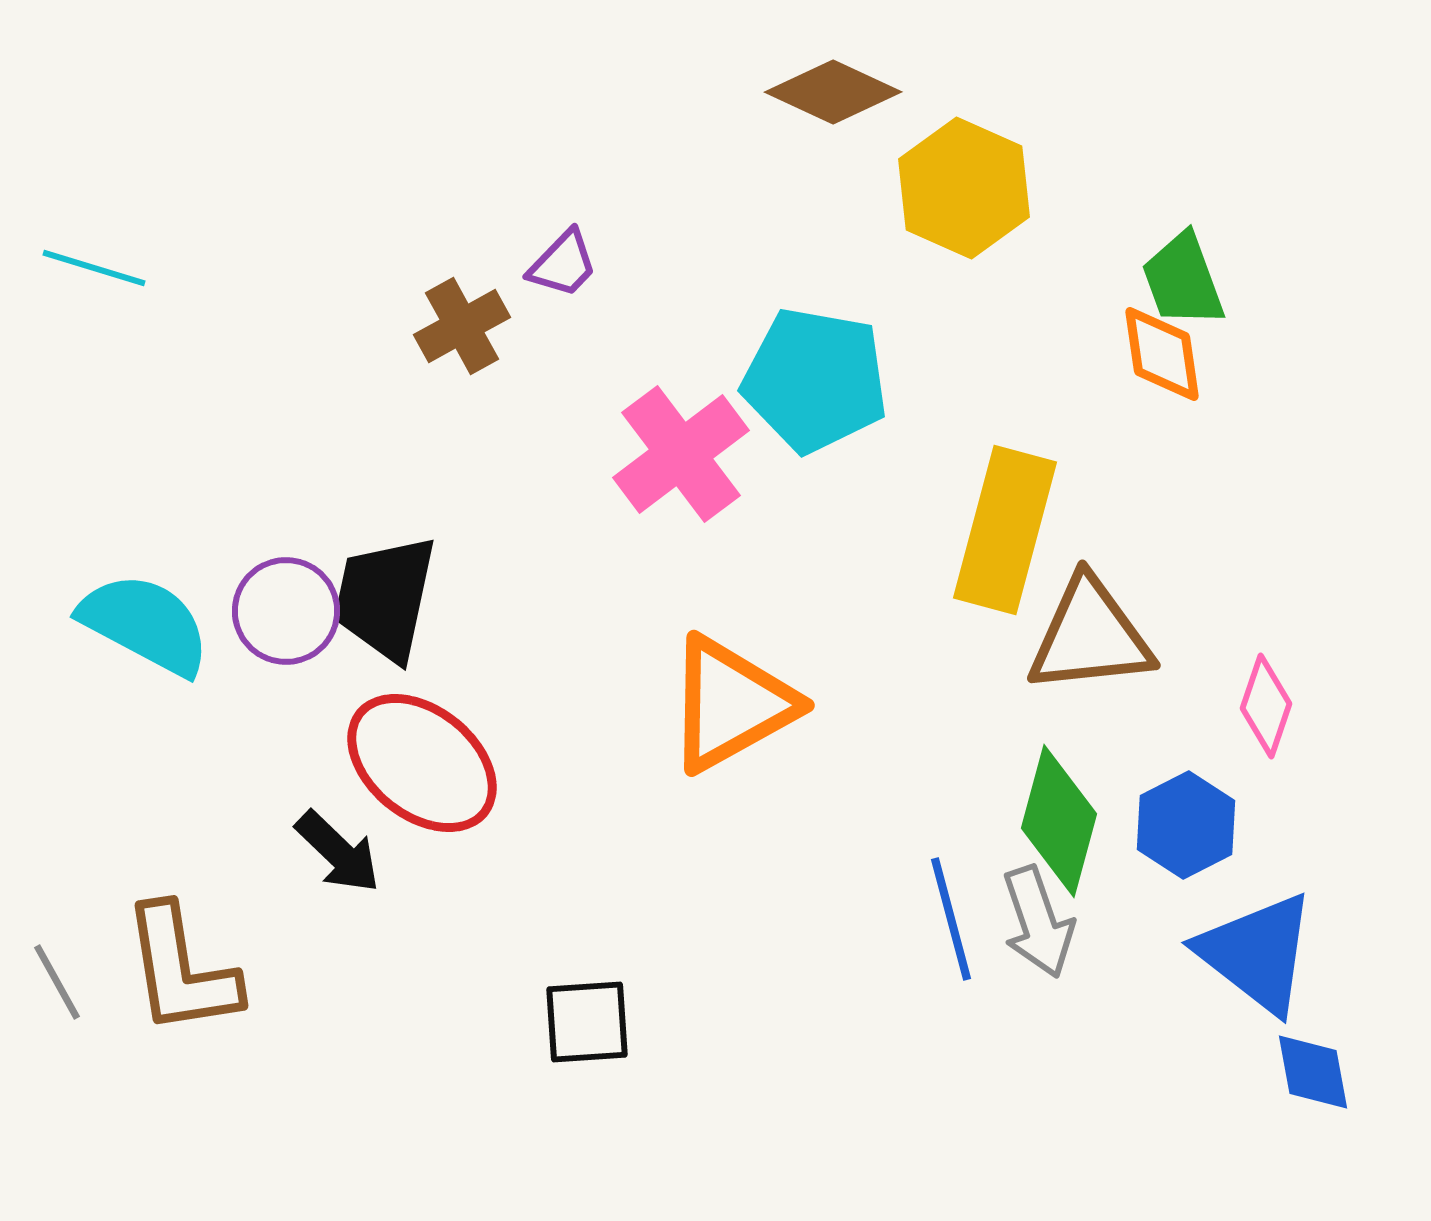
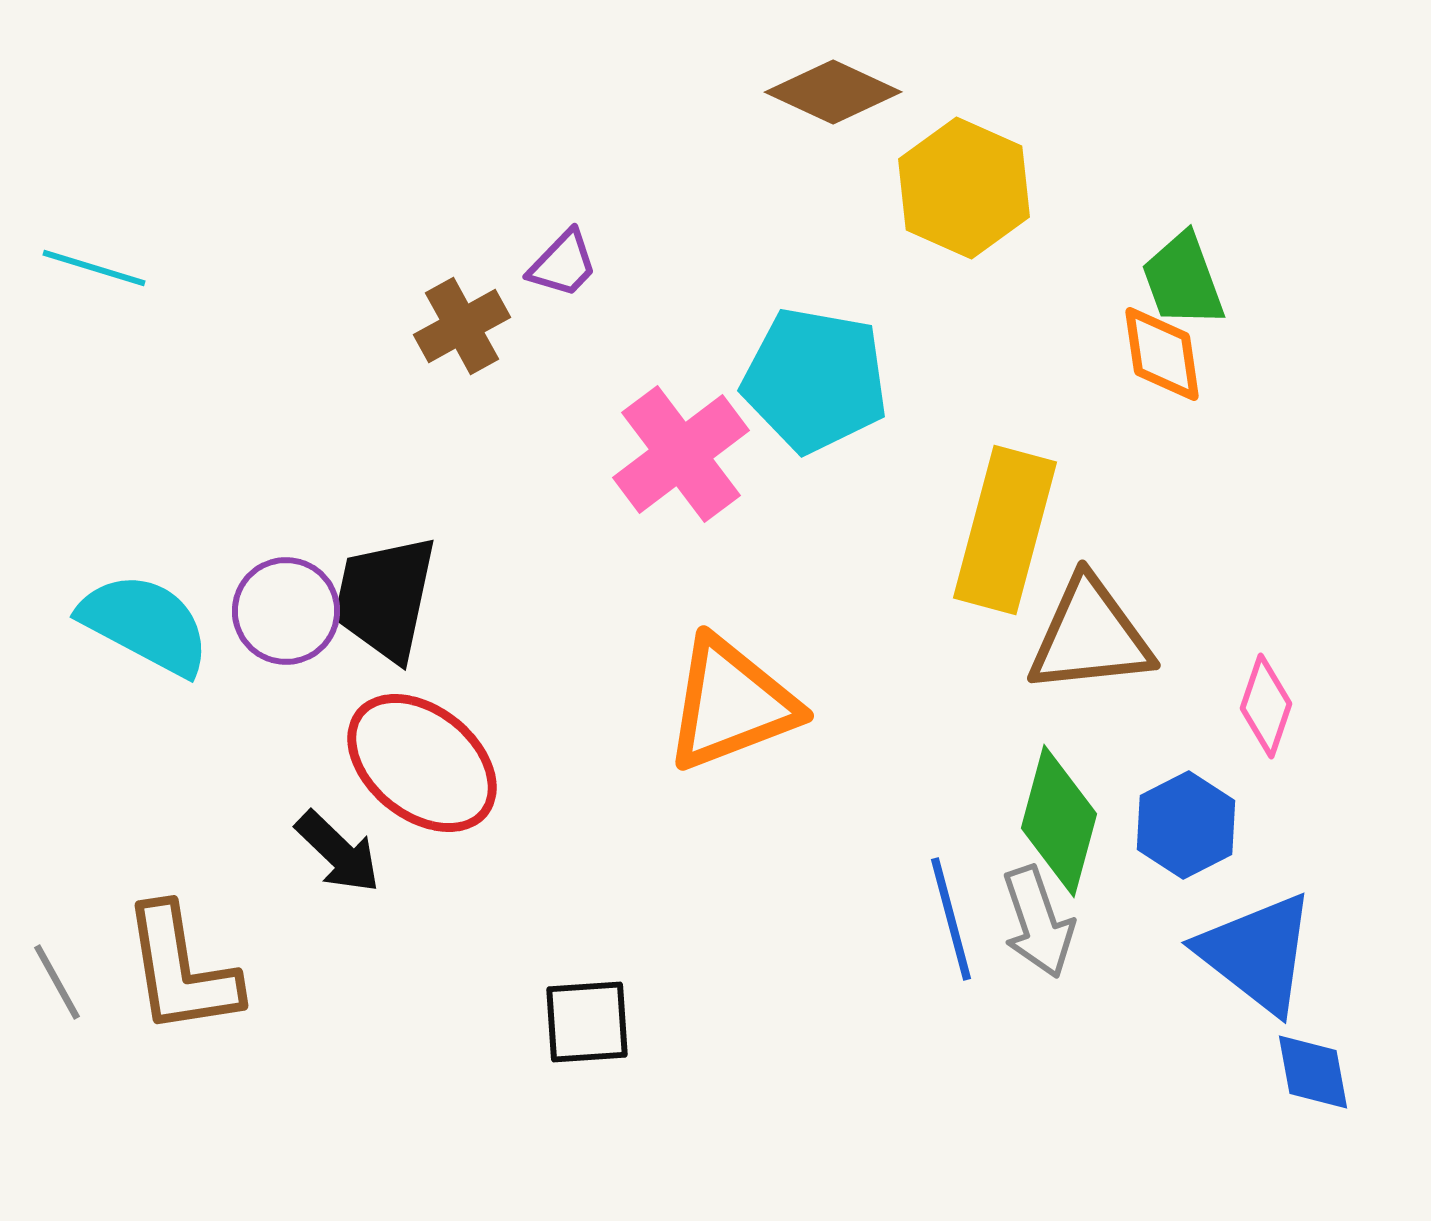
orange triangle: rotated 8 degrees clockwise
